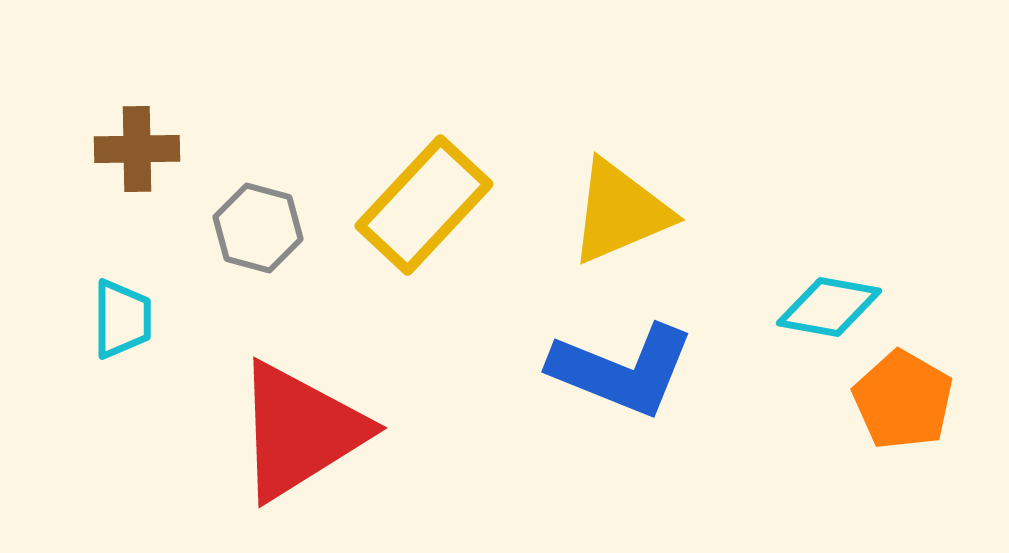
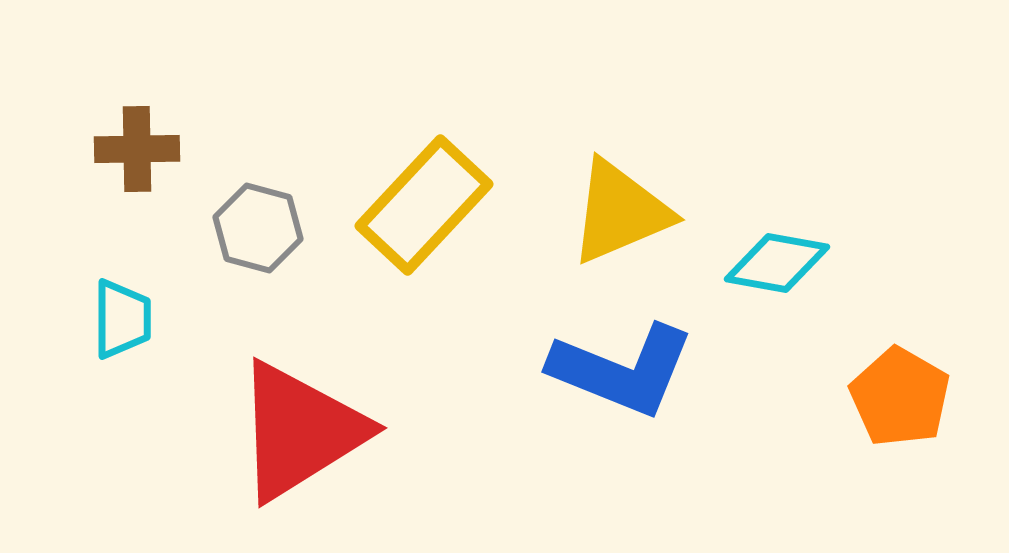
cyan diamond: moved 52 px left, 44 px up
orange pentagon: moved 3 px left, 3 px up
